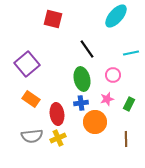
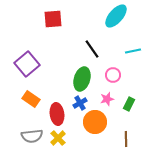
red square: rotated 18 degrees counterclockwise
black line: moved 5 px right
cyan line: moved 2 px right, 2 px up
green ellipse: rotated 30 degrees clockwise
blue cross: moved 1 px left; rotated 24 degrees counterclockwise
yellow cross: rotated 21 degrees counterclockwise
